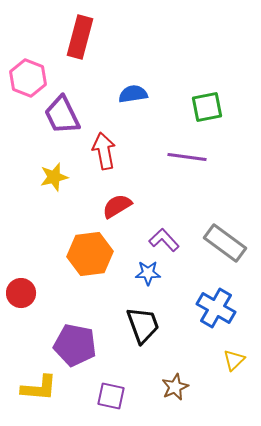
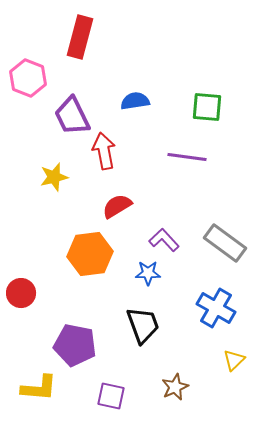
blue semicircle: moved 2 px right, 7 px down
green square: rotated 16 degrees clockwise
purple trapezoid: moved 10 px right, 1 px down
